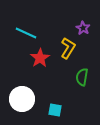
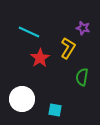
purple star: rotated 16 degrees counterclockwise
cyan line: moved 3 px right, 1 px up
